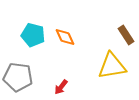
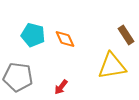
orange diamond: moved 2 px down
